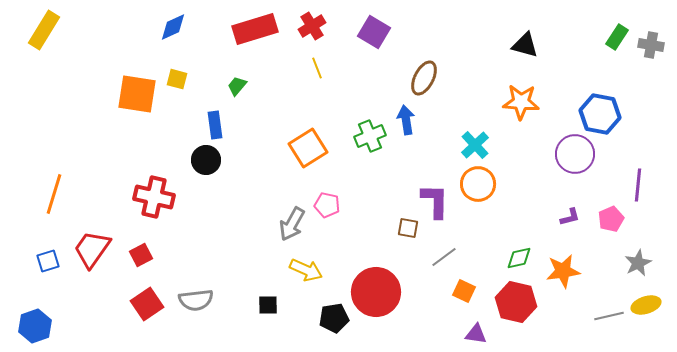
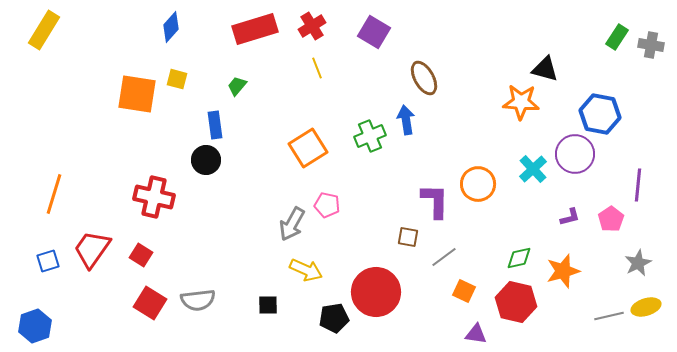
blue diamond at (173, 27): moved 2 px left; rotated 24 degrees counterclockwise
black triangle at (525, 45): moved 20 px right, 24 px down
brown ellipse at (424, 78): rotated 56 degrees counterclockwise
cyan cross at (475, 145): moved 58 px right, 24 px down
pink pentagon at (611, 219): rotated 10 degrees counterclockwise
brown square at (408, 228): moved 9 px down
red square at (141, 255): rotated 30 degrees counterclockwise
orange star at (563, 271): rotated 8 degrees counterclockwise
gray semicircle at (196, 300): moved 2 px right
red square at (147, 304): moved 3 px right, 1 px up; rotated 24 degrees counterclockwise
yellow ellipse at (646, 305): moved 2 px down
